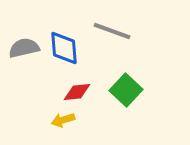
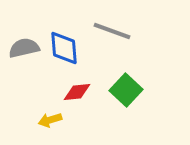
yellow arrow: moved 13 px left
